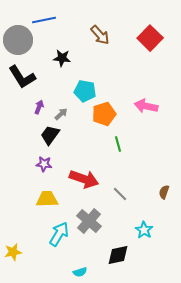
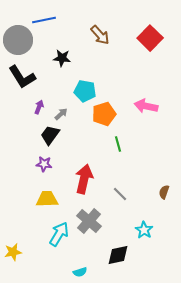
red arrow: rotated 96 degrees counterclockwise
